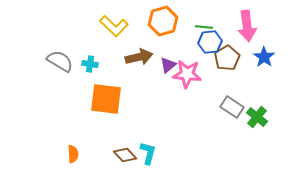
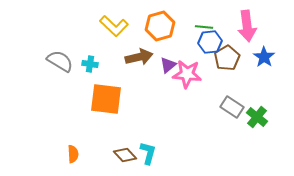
orange hexagon: moved 3 px left, 5 px down
